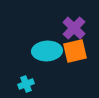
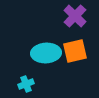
purple cross: moved 1 px right, 12 px up
cyan ellipse: moved 1 px left, 2 px down
